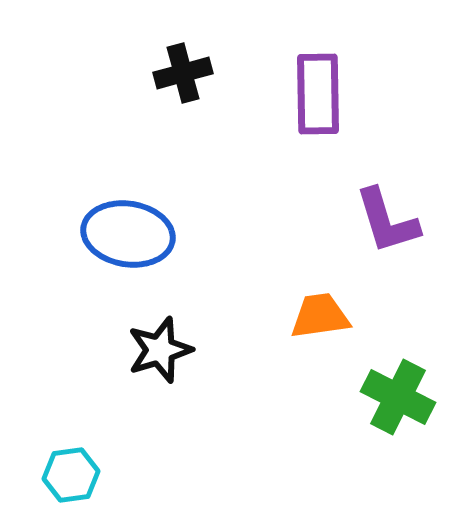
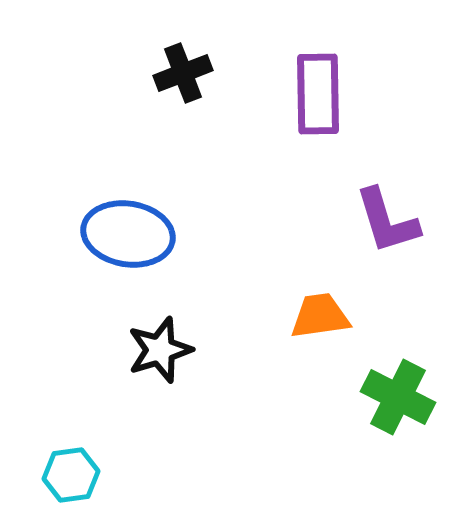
black cross: rotated 6 degrees counterclockwise
